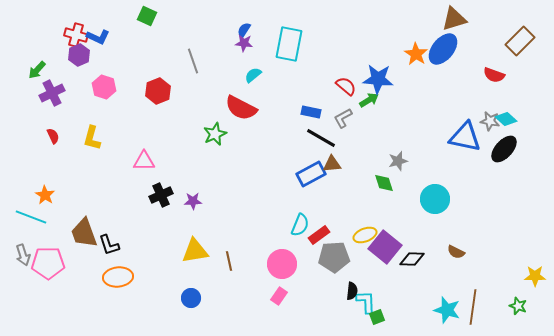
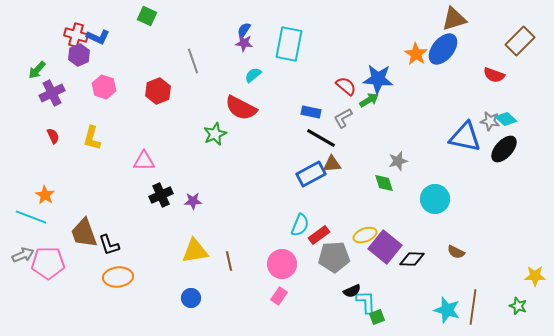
gray arrow at (23, 255): rotated 95 degrees counterclockwise
black semicircle at (352, 291): rotated 60 degrees clockwise
